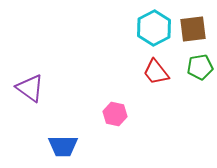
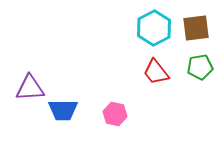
brown square: moved 3 px right, 1 px up
purple triangle: rotated 40 degrees counterclockwise
blue trapezoid: moved 36 px up
